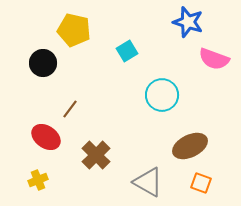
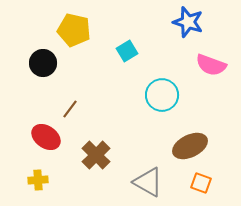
pink semicircle: moved 3 px left, 6 px down
yellow cross: rotated 18 degrees clockwise
